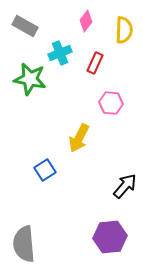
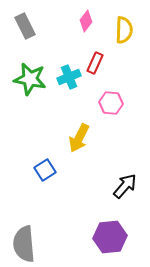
gray rectangle: rotated 35 degrees clockwise
cyan cross: moved 9 px right, 24 px down
